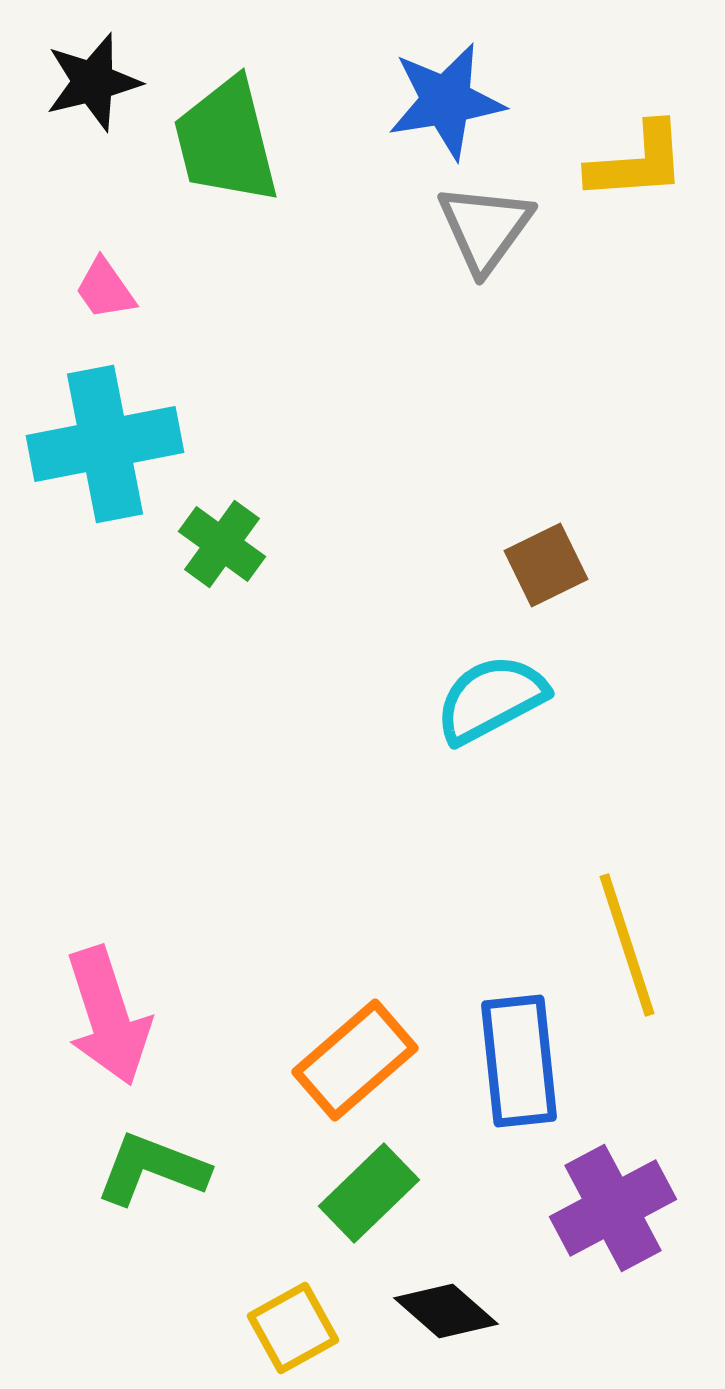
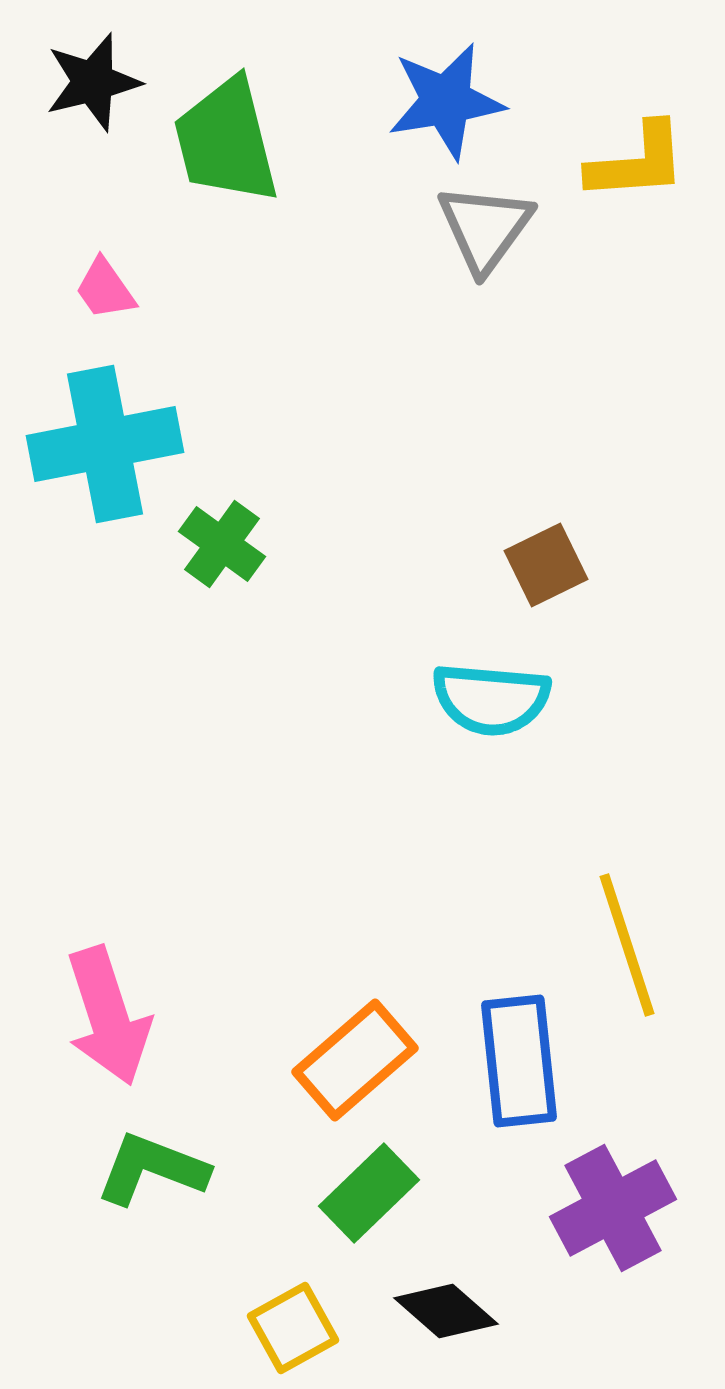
cyan semicircle: rotated 147 degrees counterclockwise
